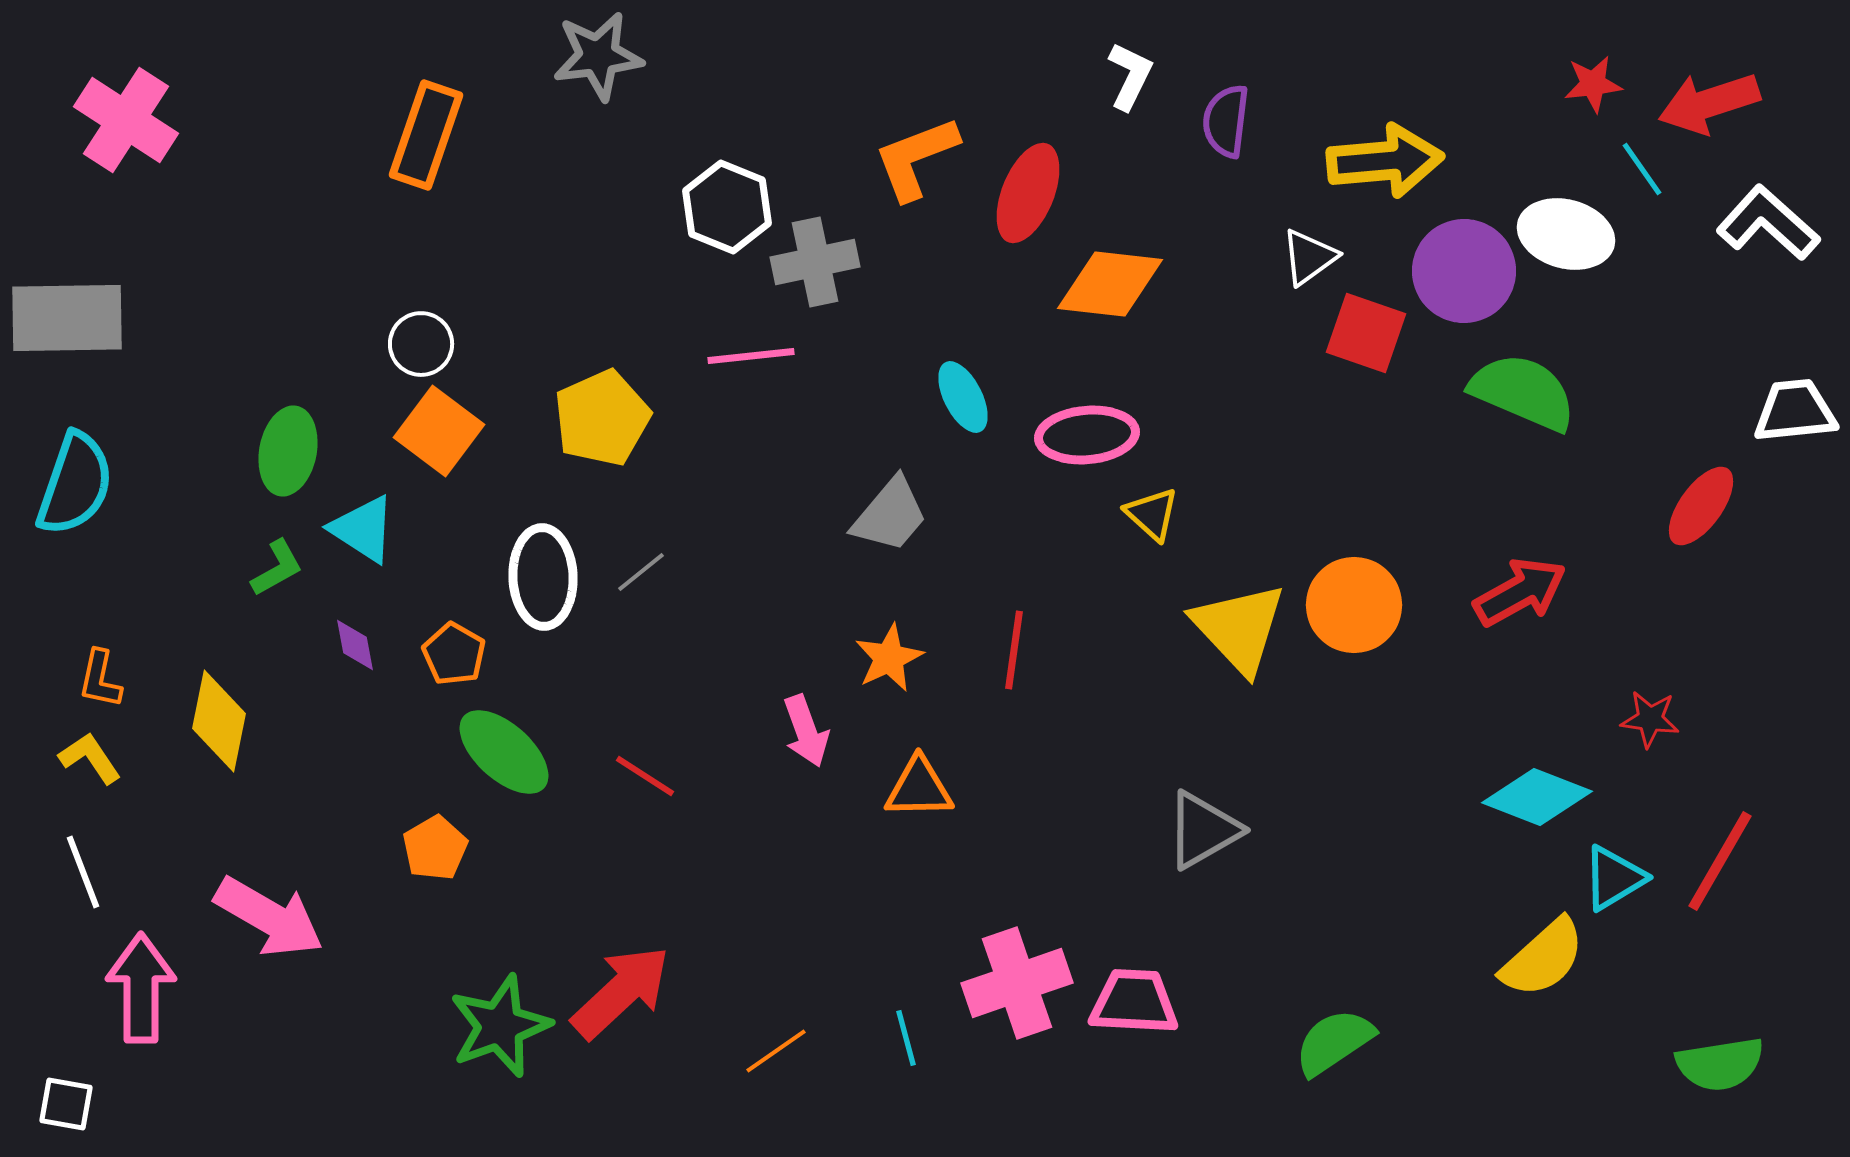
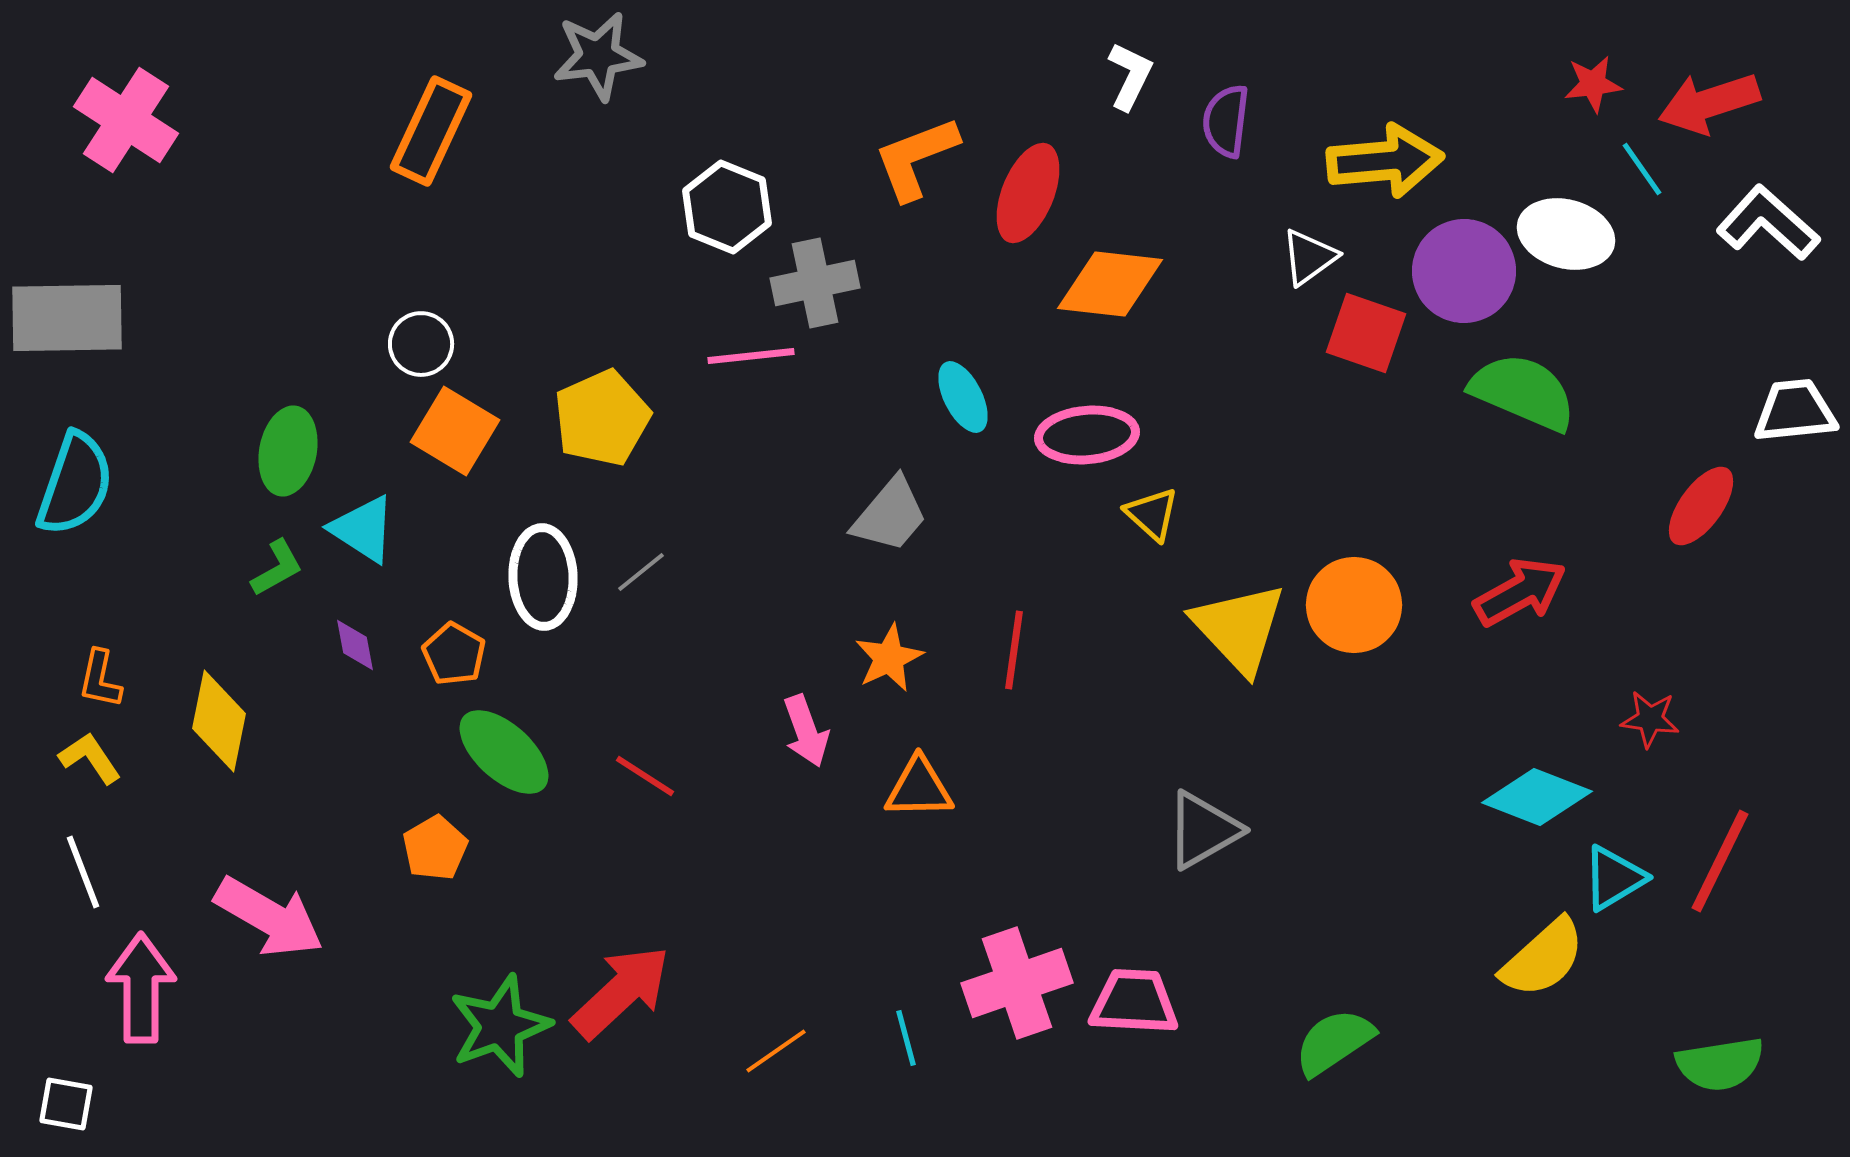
orange rectangle at (426, 135): moved 5 px right, 4 px up; rotated 6 degrees clockwise
gray cross at (815, 262): moved 21 px down
orange square at (439, 431): moved 16 px right; rotated 6 degrees counterclockwise
red line at (1720, 861): rotated 4 degrees counterclockwise
